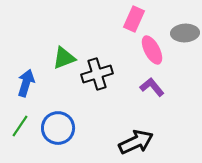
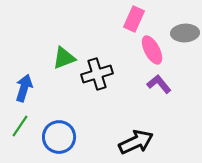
blue arrow: moved 2 px left, 5 px down
purple L-shape: moved 7 px right, 3 px up
blue circle: moved 1 px right, 9 px down
